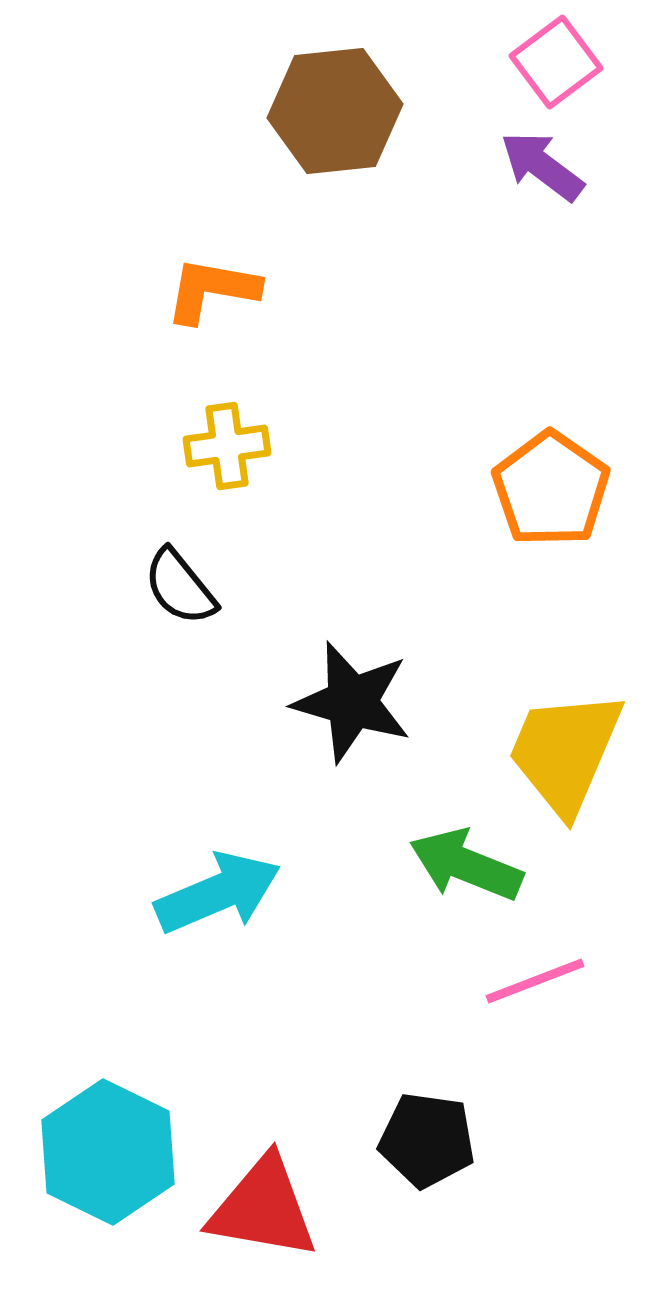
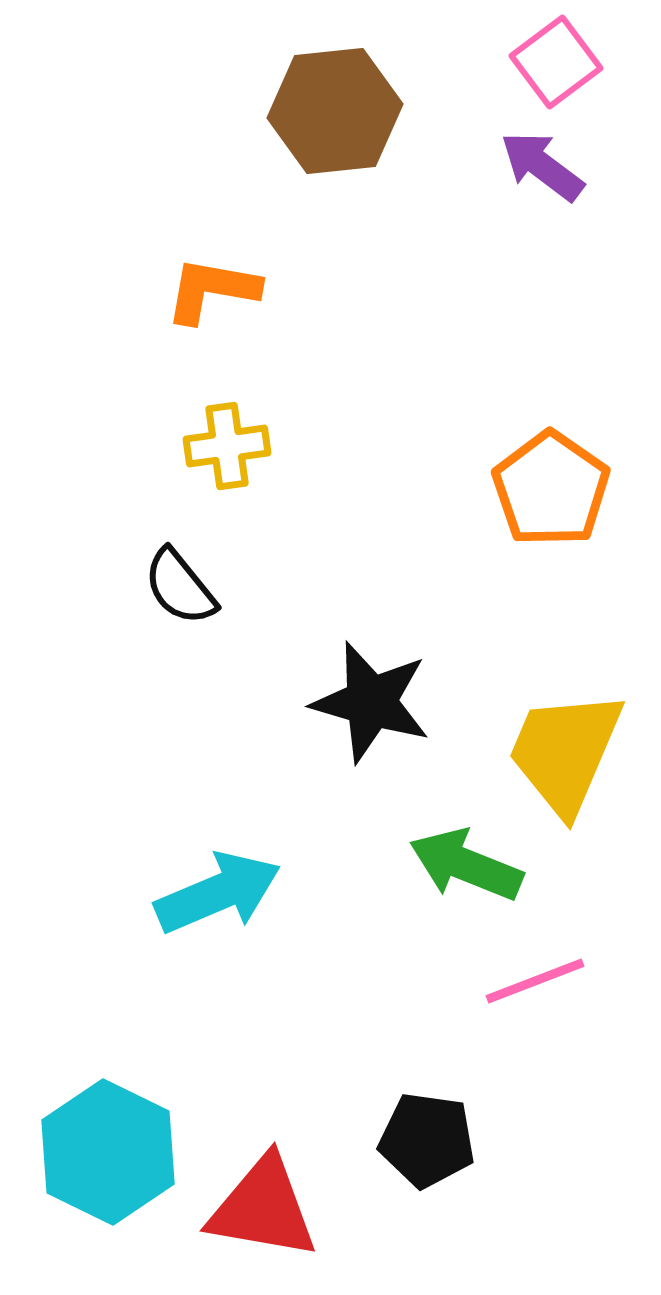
black star: moved 19 px right
